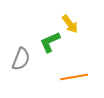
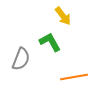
yellow arrow: moved 7 px left, 8 px up
green L-shape: rotated 85 degrees clockwise
